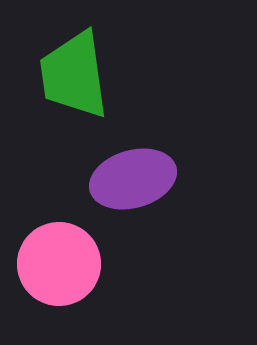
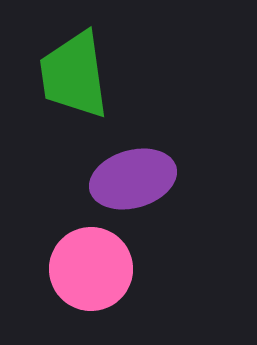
pink circle: moved 32 px right, 5 px down
